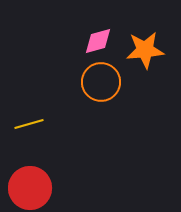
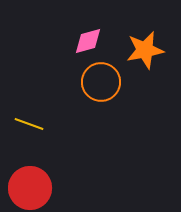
pink diamond: moved 10 px left
orange star: rotated 6 degrees counterclockwise
yellow line: rotated 36 degrees clockwise
